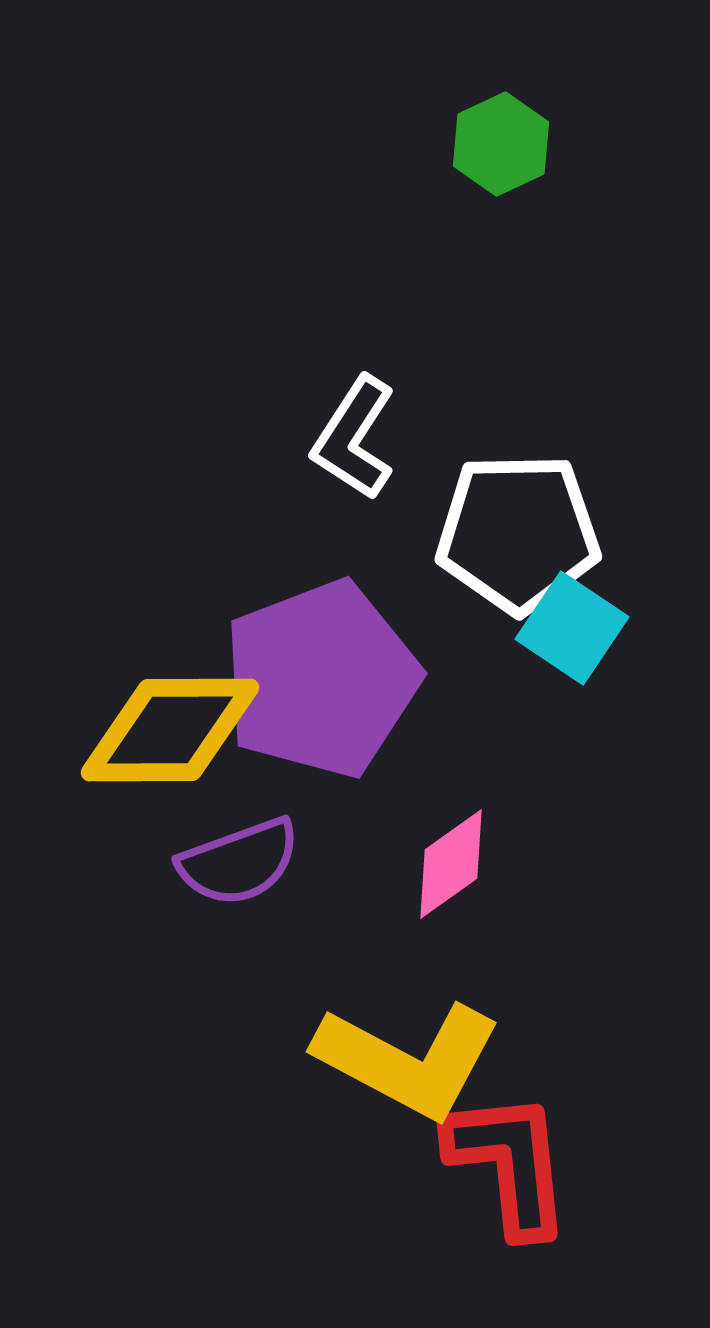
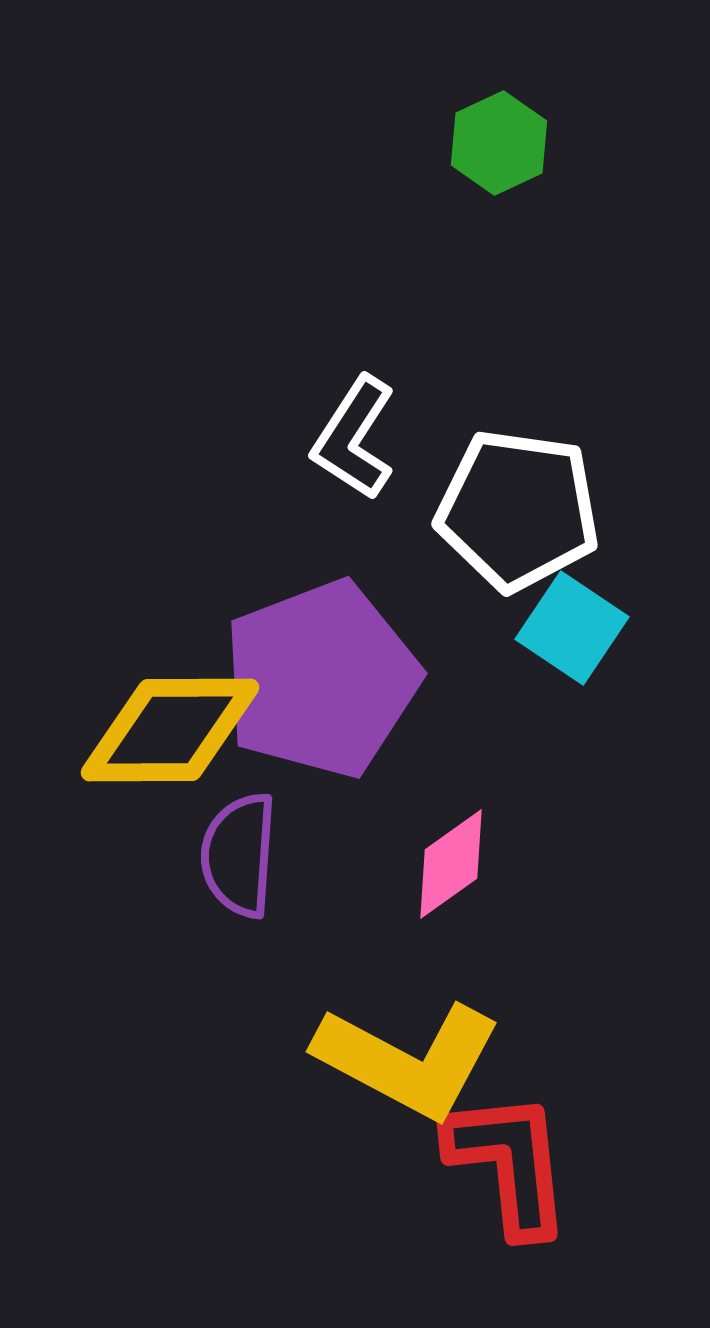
green hexagon: moved 2 px left, 1 px up
white pentagon: moved 23 px up; rotated 9 degrees clockwise
purple semicircle: moved 7 px up; rotated 114 degrees clockwise
